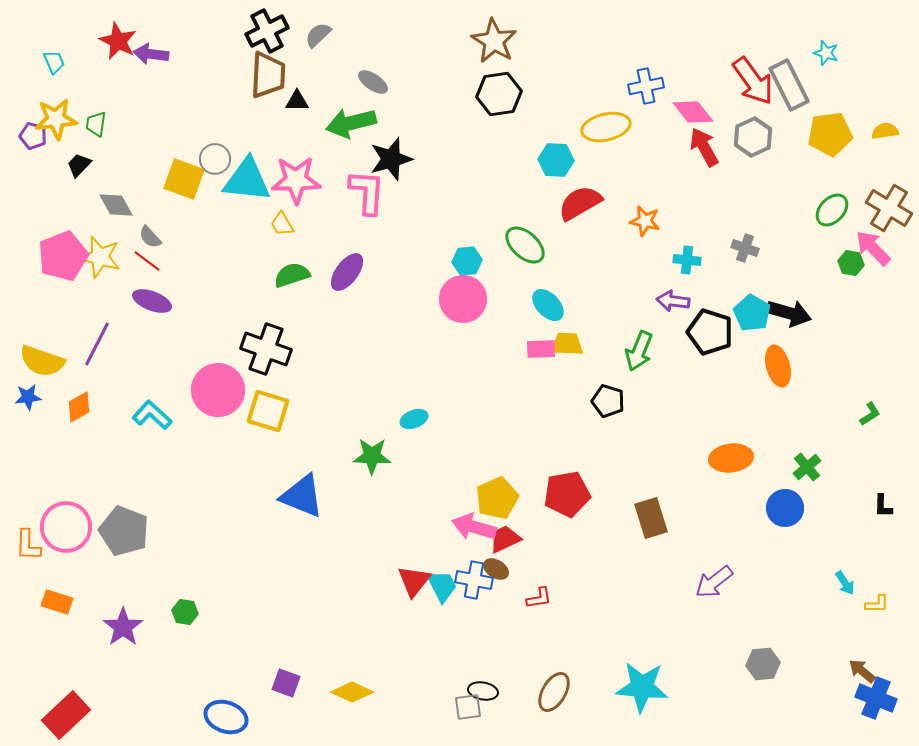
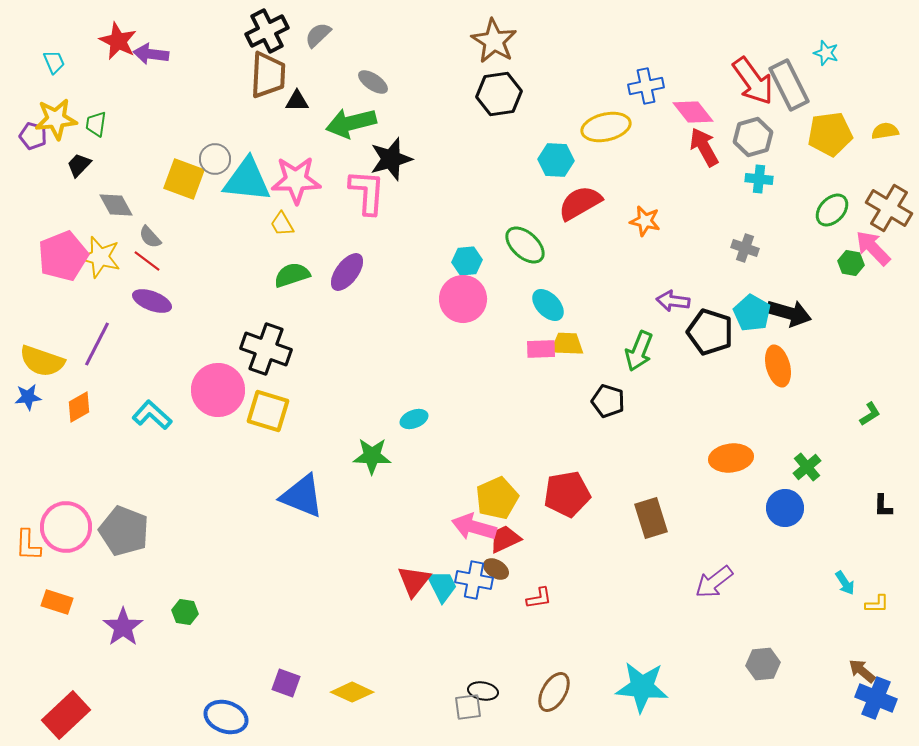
gray hexagon at (753, 137): rotated 9 degrees clockwise
cyan cross at (687, 260): moved 72 px right, 81 px up
